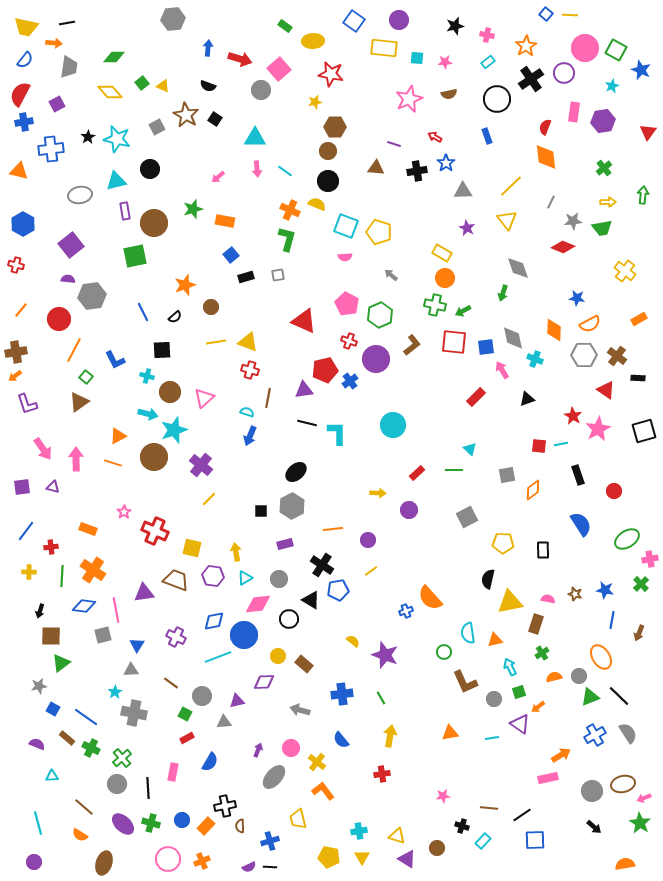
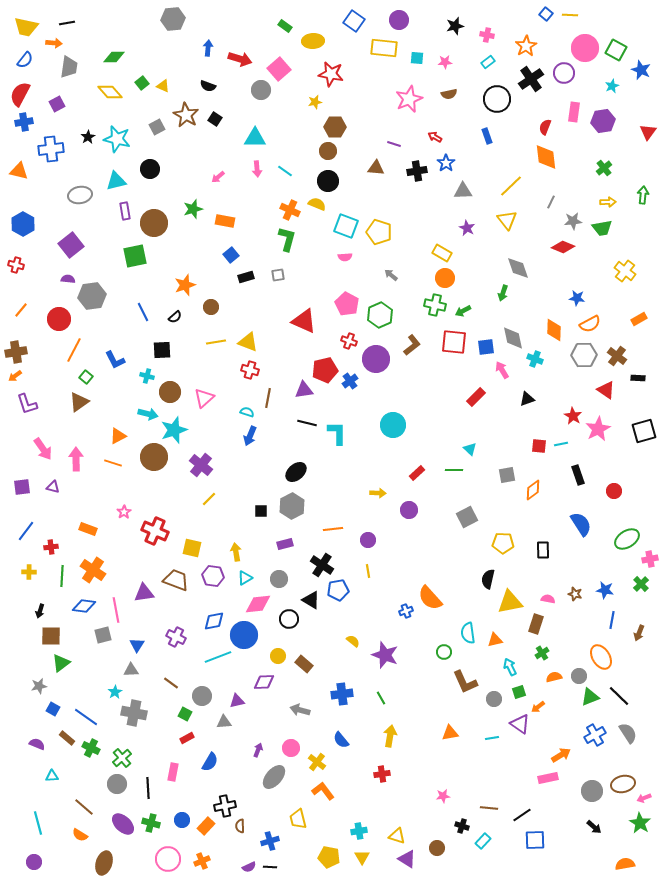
yellow line at (371, 571): moved 3 px left; rotated 64 degrees counterclockwise
